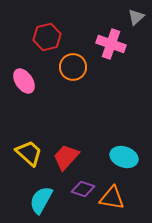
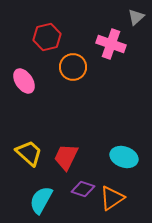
red trapezoid: rotated 16 degrees counterclockwise
orange triangle: rotated 44 degrees counterclockwise
